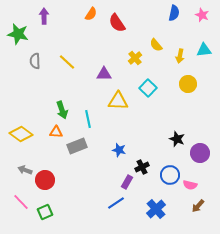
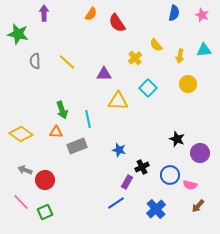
purple arrow: moved 3 px up
